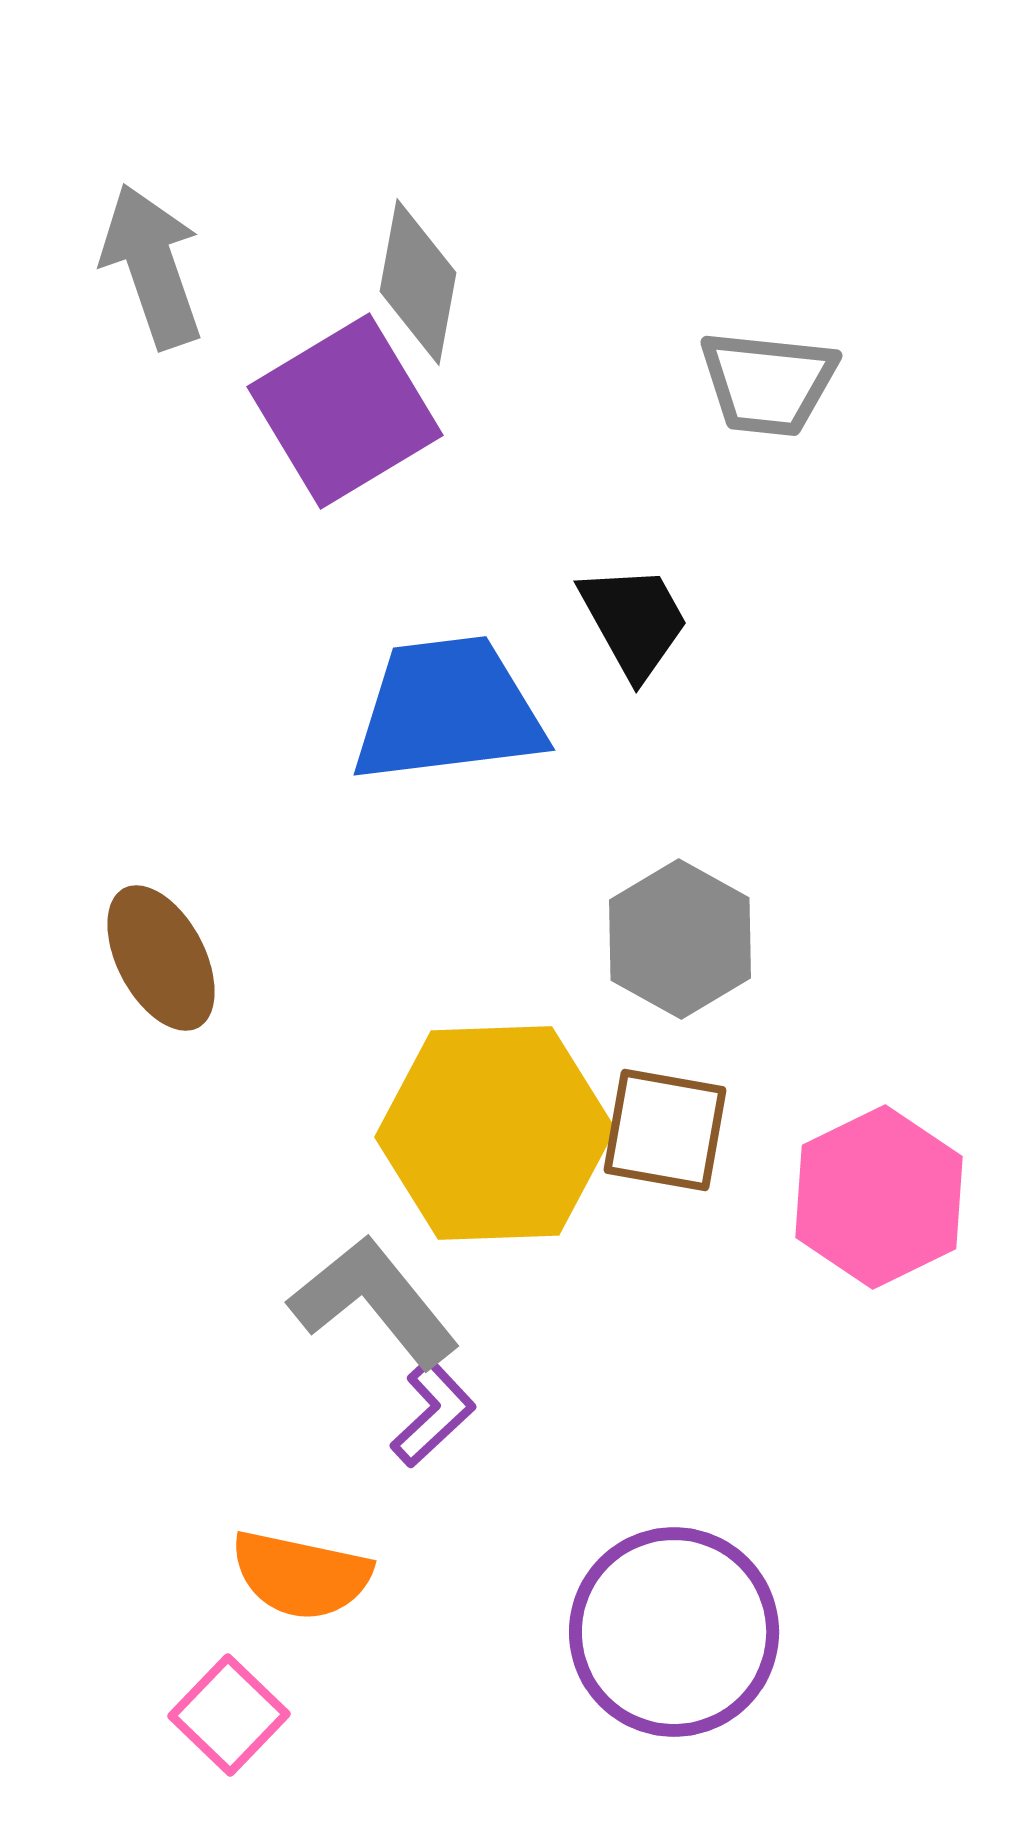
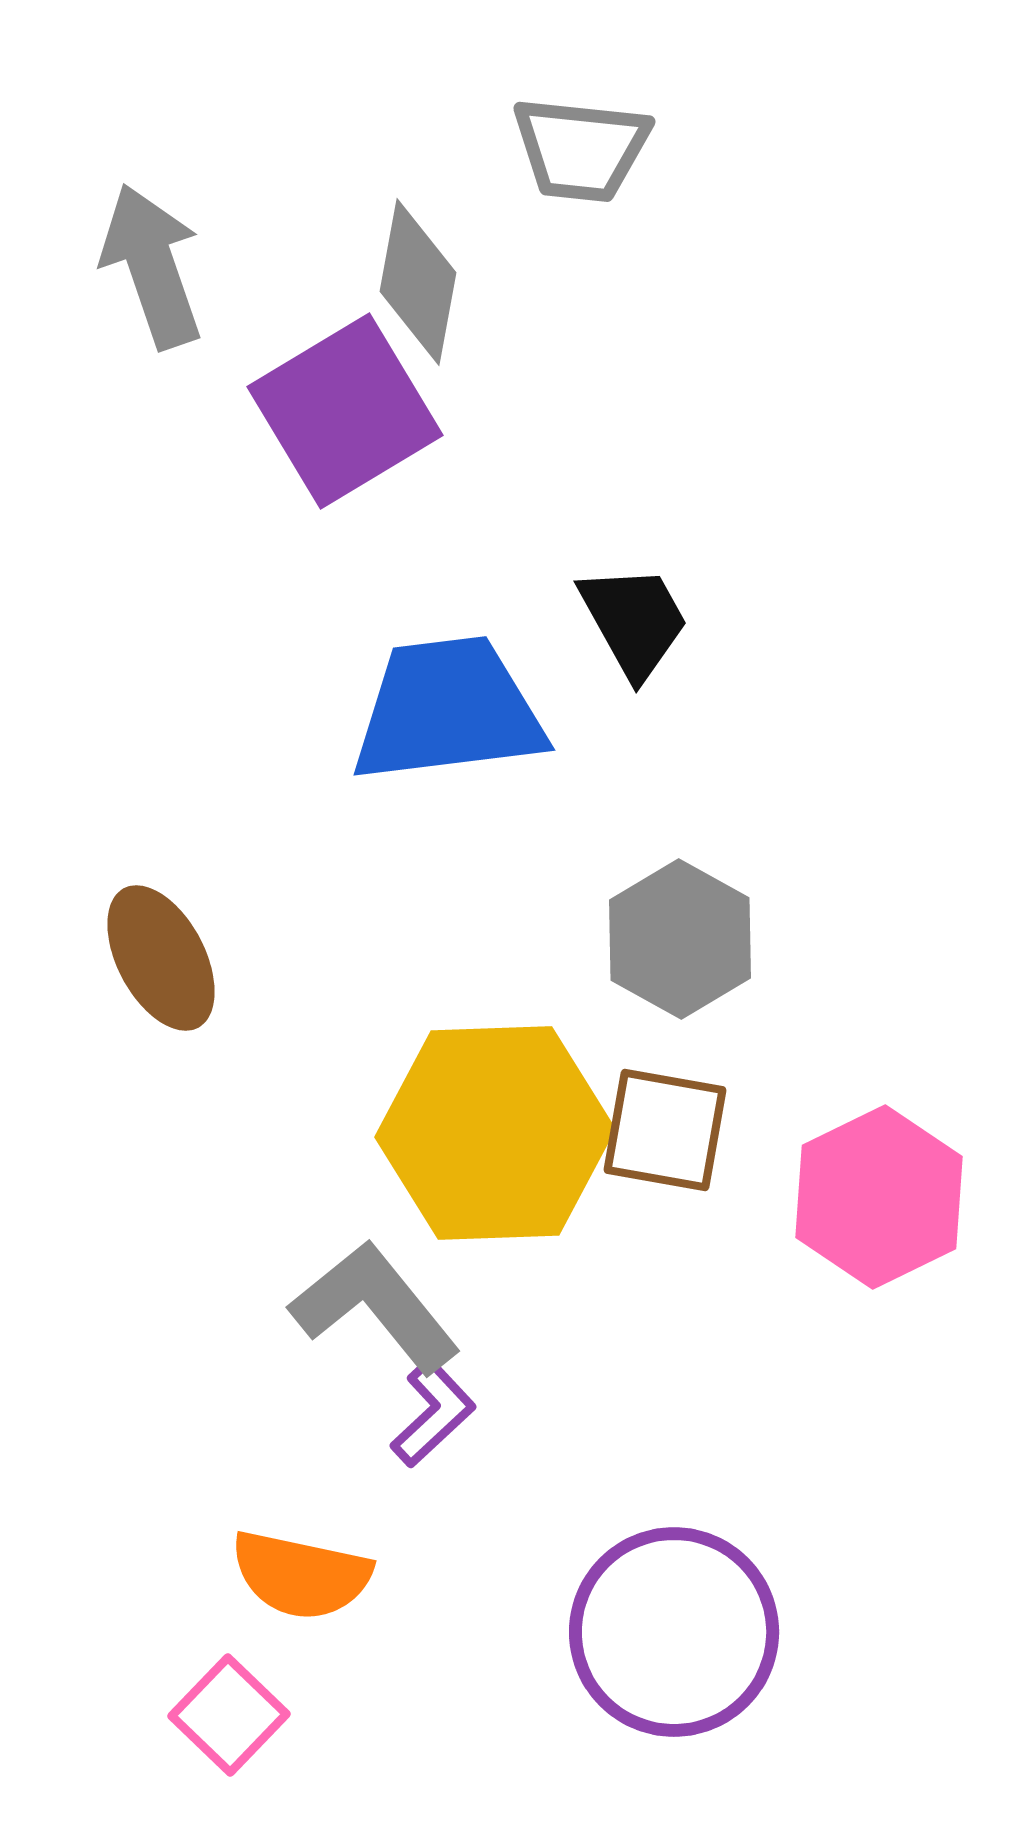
gray trapezoid: moved 187 px left, 234 px up
gray L-shape: moved 1 px right, 5 px down
